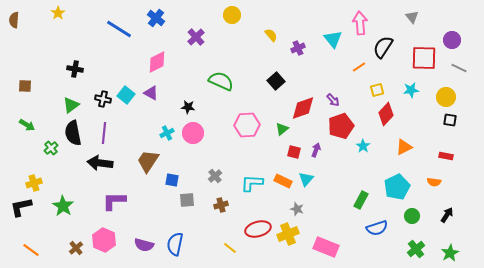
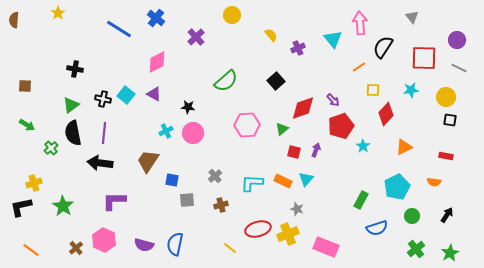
purple circle at (452, 40): moved 5 px right
green semicircle at (221, 81): moved 5 px right; rotated 115 degrees clockwise
yellow square at (377, 90): moved 4 px left; rotated 16 degrees clockwise
purple triangle at (151, 93): moved 3 px right, 1 px down
cyan cross at (167, 133): moved 1 px left, 2 px up
